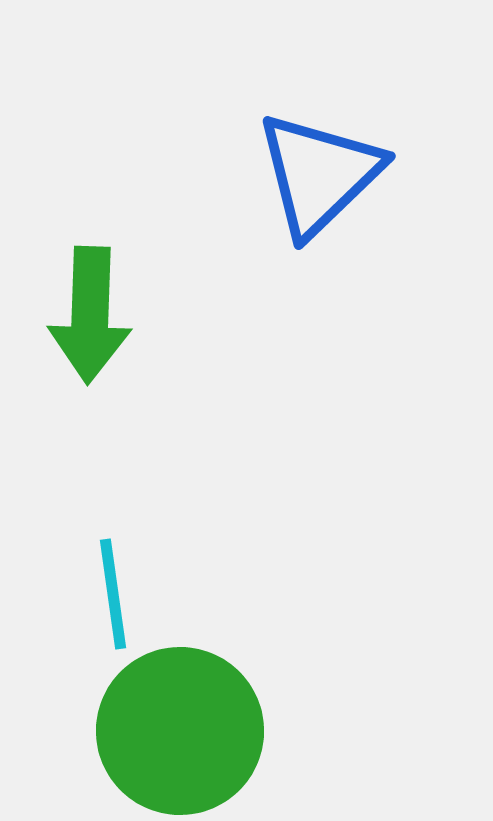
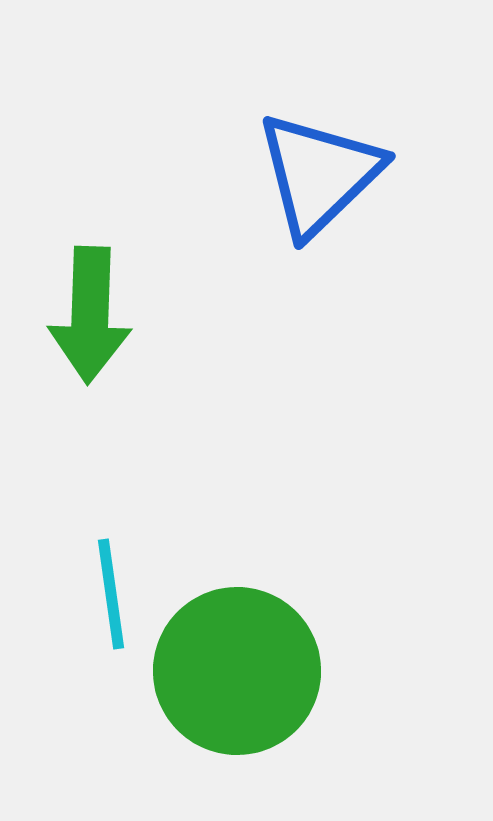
cyan line: moved 2 px left
green circle: moved 57 px right, 60 px up
